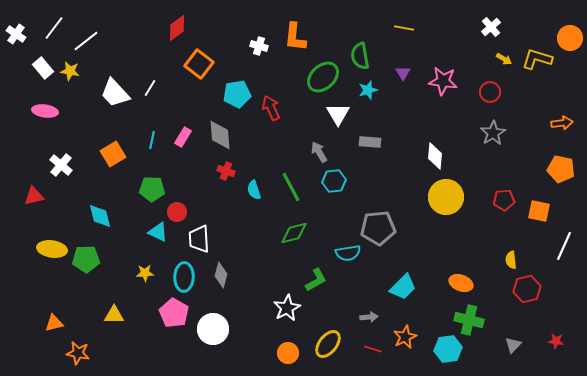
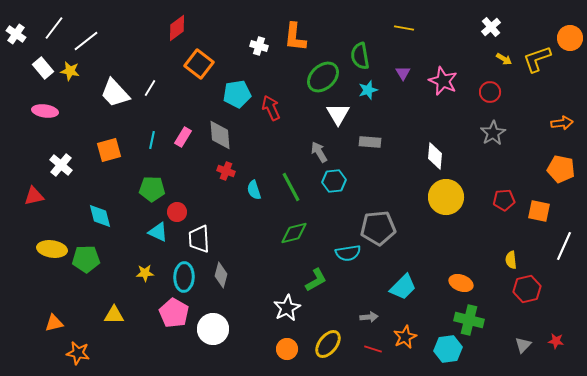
yellow L-shape at (537, 59): rotated 36 degrees counterclockwise
pink star at (443, 81): rotated 16 degrees clockwise
orange square at (113, 154): moved 4 px left, 4 px up; rotated 15 degrees clockwise
gray triangle at (513, 345): moved 10 px right
orange circle at (288, 353): moved 1 px left, 4 px up
